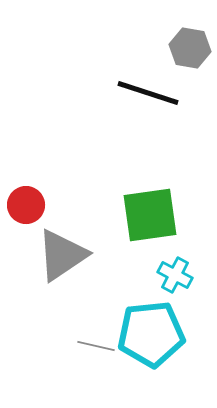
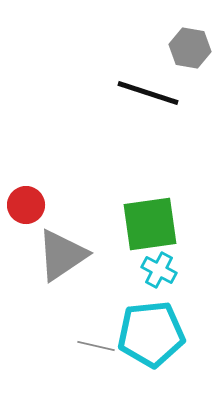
green square: moved 9 px down
cyan cross: moved 16 px left, 5 px up
